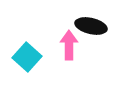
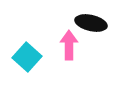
black ellipse: moved 3 px up
